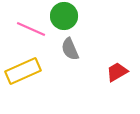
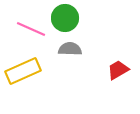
green circle: moved 1 px right, 2 px down
gray semicircle: rotated 115 degrees clockwise
red trapezoid: moved 1 px right, 2 px up
